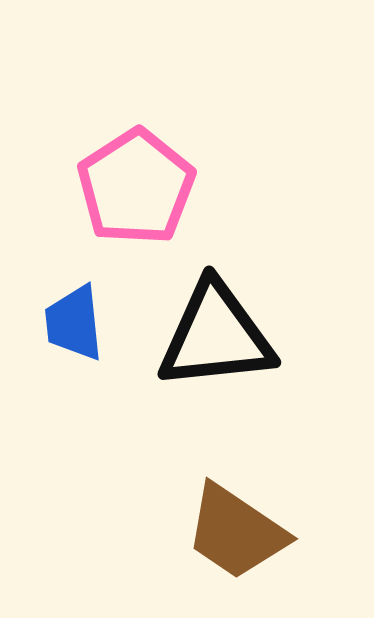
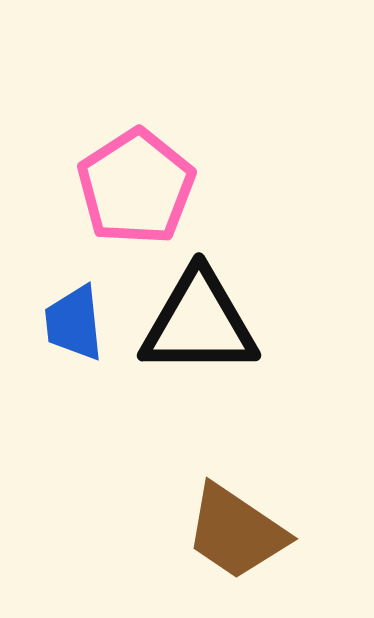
black triangle: moved 17 px left, 13 px up; rotated 6 degrees clockwise
